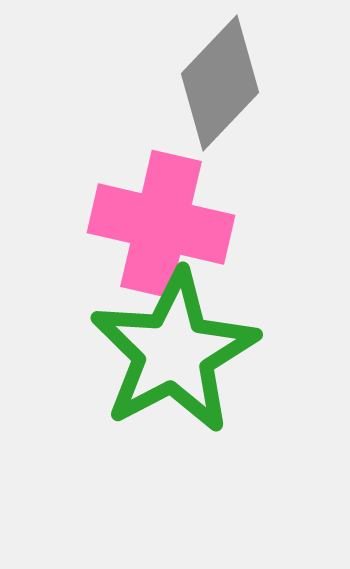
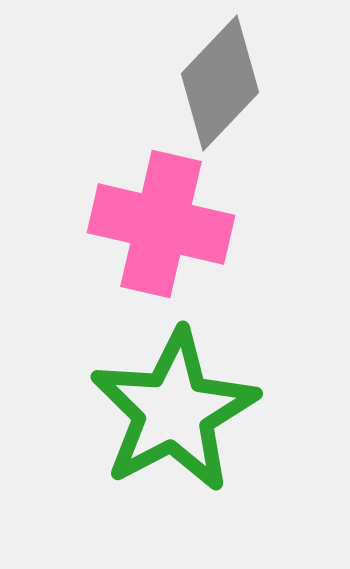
green star: moved 59 px down
